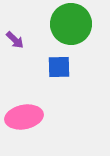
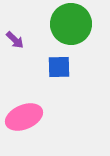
pink ellipse: rotated 12 degrees counterclockwise
